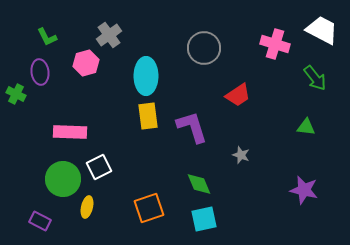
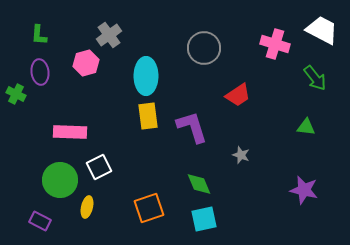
green L-shape: moved 8 px left, 2 px up; rotated 30 degrees clockwise
green circle: moved 3 px left, 1 px down
